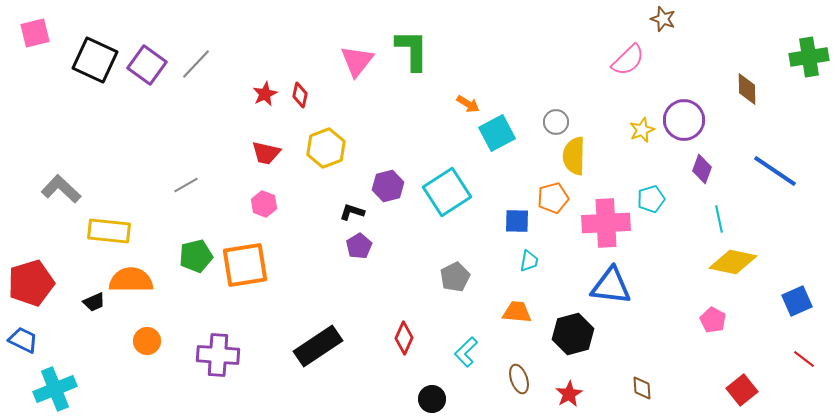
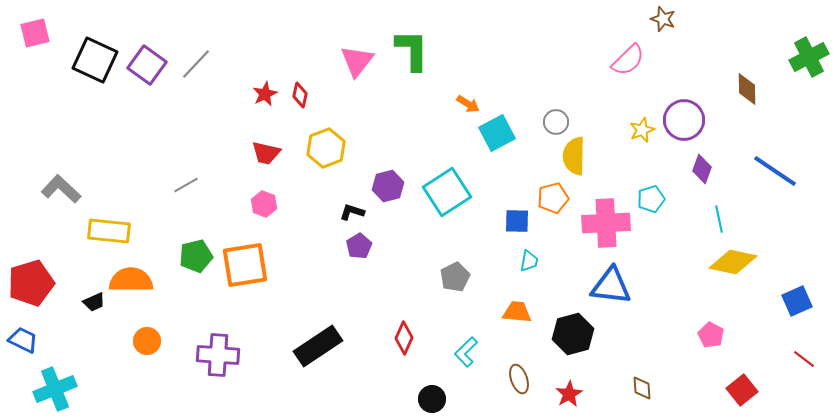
green cross at (809, 57): rotated 18 degrees counterclockwise
pink pentagon at (713, 320): moved 2 px left, 15 px down
